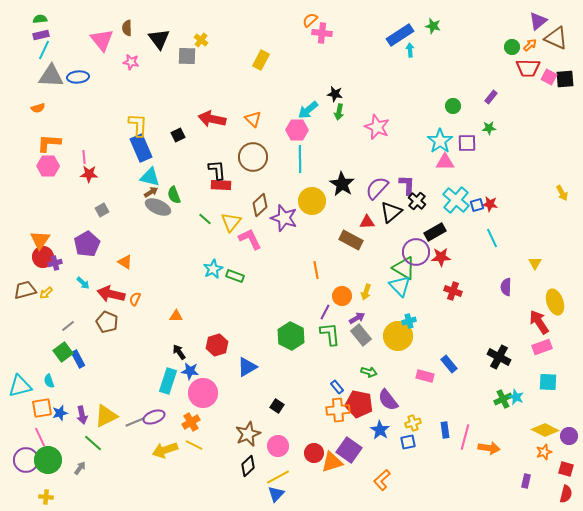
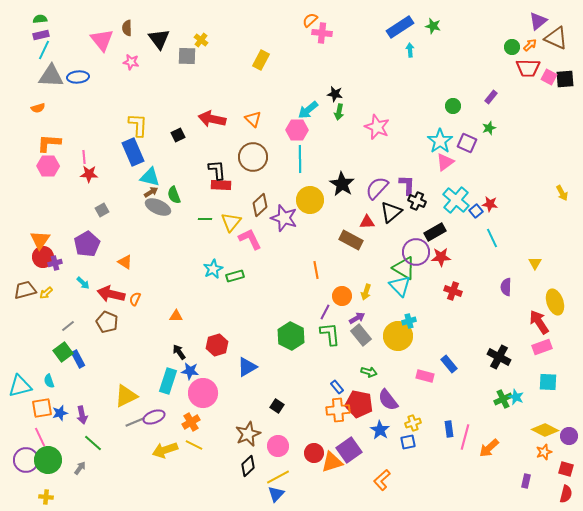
blue rectangle at (400, 35): moved 8 px up
green star at (489, 128): rotated 16 degrees counterclockwise
purple square at (467, 143): rotated 24 degrees clockwise
blue rectangle at (141, 148): moved 8 px left, 4 px down
pink triangle at (445, 162): rotated 36 degrees counterclockwise
yellow circle at (312, 201): moved 2 px left, 1 px up
black cross at (417, 201): rotated 18 degrees counterclockwise
blue square at (477, 205): moved 1 px left, 6 px down; rotated 24 degrees counterclockwise
green line at (205, 219): rotated 40 degrees counterclockwise
green rectangle at (235, 276): rotated 36 degrees counterclockwise
yellow triangle at (106, 416): moved 20 px right, 20 px up
blue rectangle at (445, 430): moved 4 px right, 1 px up
orange arrow at (489, 448): rotated 130 degrees clockwise
purple square at (349, 450): rotated 20 degrees clockwise
